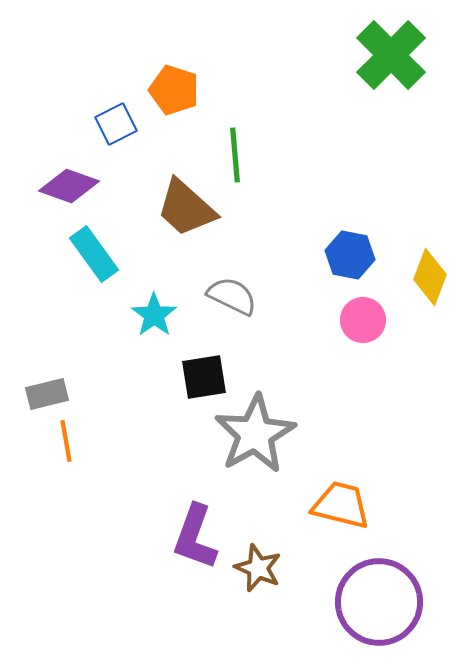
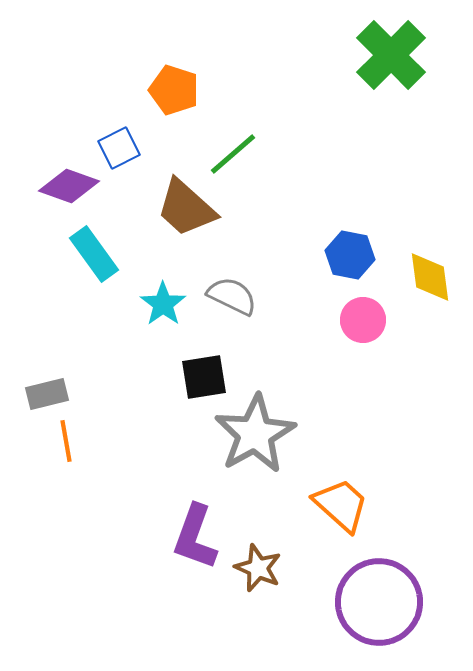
blue square: moved 3 px right, 24 px down
green line: moved 2 px left, 1 px up; rotated 54 degrees clockwise
yellow diamond: rotated 28 degrees counterclockwise
cyan star: moved 9 px right, 11 px up
orange trapezoid: rotated 28 degrees clockwise
